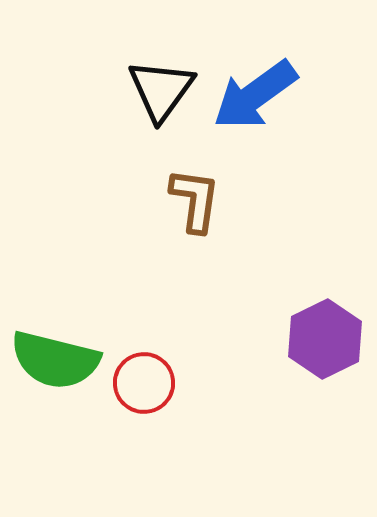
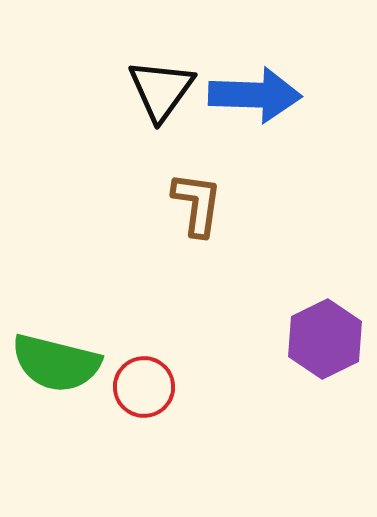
blue arrow: rotated 142 degrees counterclockwise
brown L-shape: moved 2 px right, 4 px down
green semicircle: moved 1 px right, 3 px down
red circle: moved 4 px down
